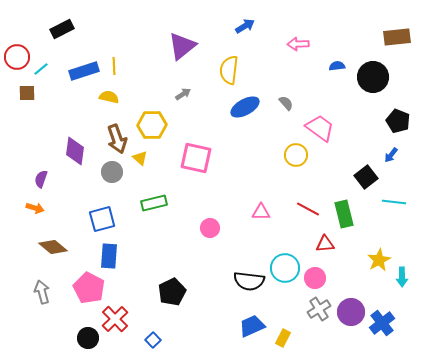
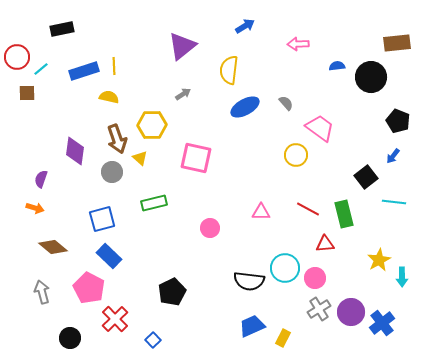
black rectangle at (62, 29): rotated 15 degrees clockwise
brown rectangle at (397, 37): moved 6 px down
black circle at (373, 77): moved 2 px left
blue arrow at (391, 155): moved 2 px right, 1 px down
blue rectangle at (109, 256): rotated 50 degrees counterclockwise
black circle at (88, 338): moved 18 px left
